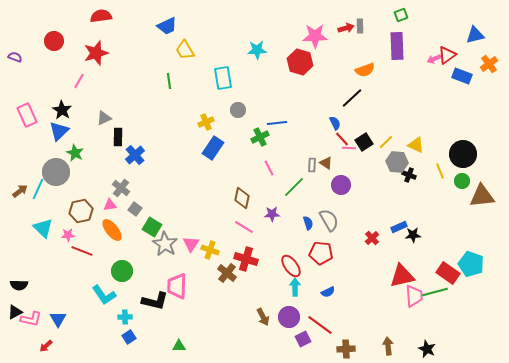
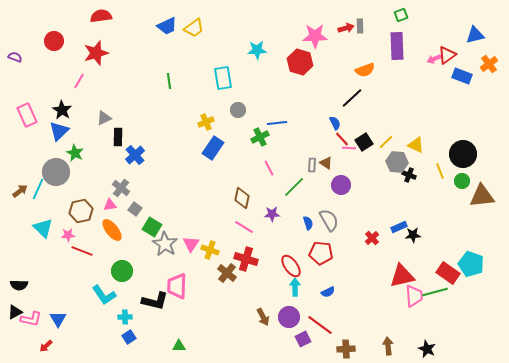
yellow trapezoid at (185, 50): moved 9 px right, 22 px up; rotated 95 degrees counterclockwise
